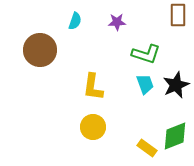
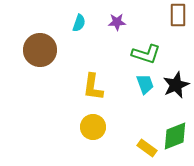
cyan semicircle: moved 4 px right, 2 px down
